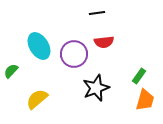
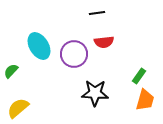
black star: moved 1 px left, 5 px down; rotated 24 degrees clockwise
yellow semicircle: moved 19 px left, 9 px down
